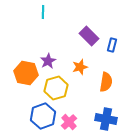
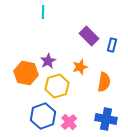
orange semicircle: moved 2 px left
yellow hexagon: moved 1 px right, 2 px up
